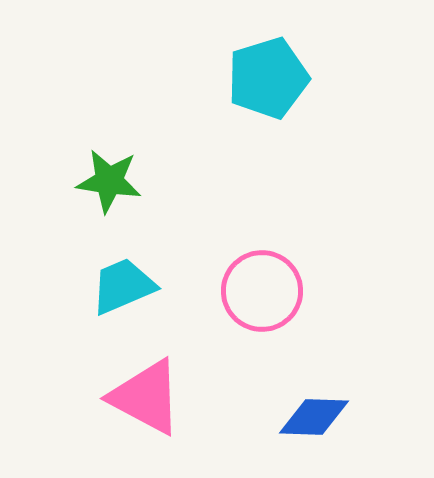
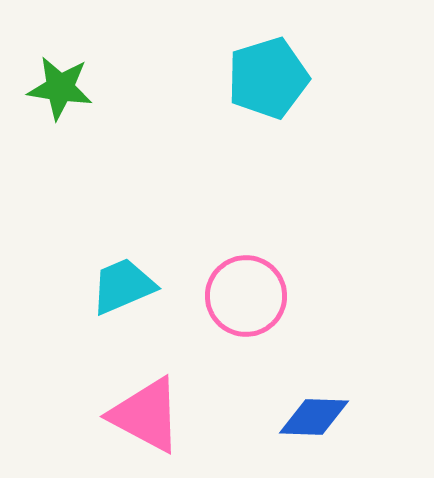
green star: moved 49 px left, 93 px up
pink circle: moved 16 px left, 5 px down
pink triangle: moved 18 px down
